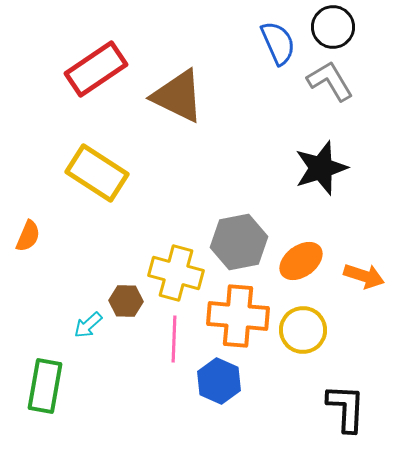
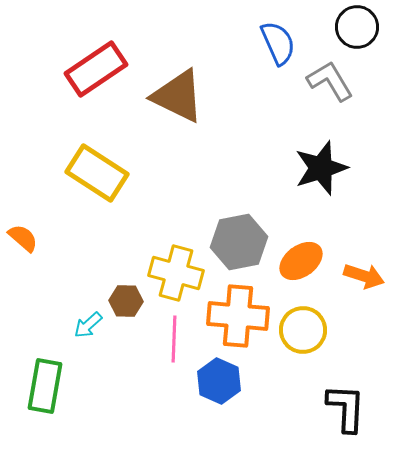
black circle: moved 24 px right
orange semicircle: moved 5 px left, 2 px down; rotated 72 degrees counterclockwise
